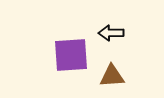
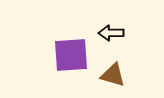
brown triangle: moved 1 px right, 1 px up; rotated 20 degrees clockwise
